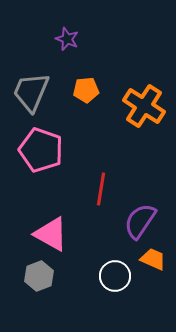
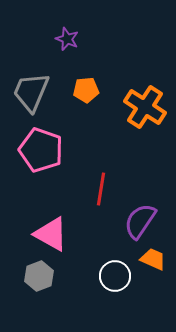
orange cross: moved 1 px right, 1 px down
